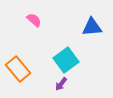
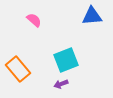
blue triangle: moved 11 px up
cyan square: rotated 15 degrees clockwise
purple arrow: rotated 32 degrees clockwise
